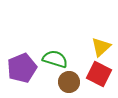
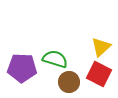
purple pentagon: rotated 24 degrees clockwise
